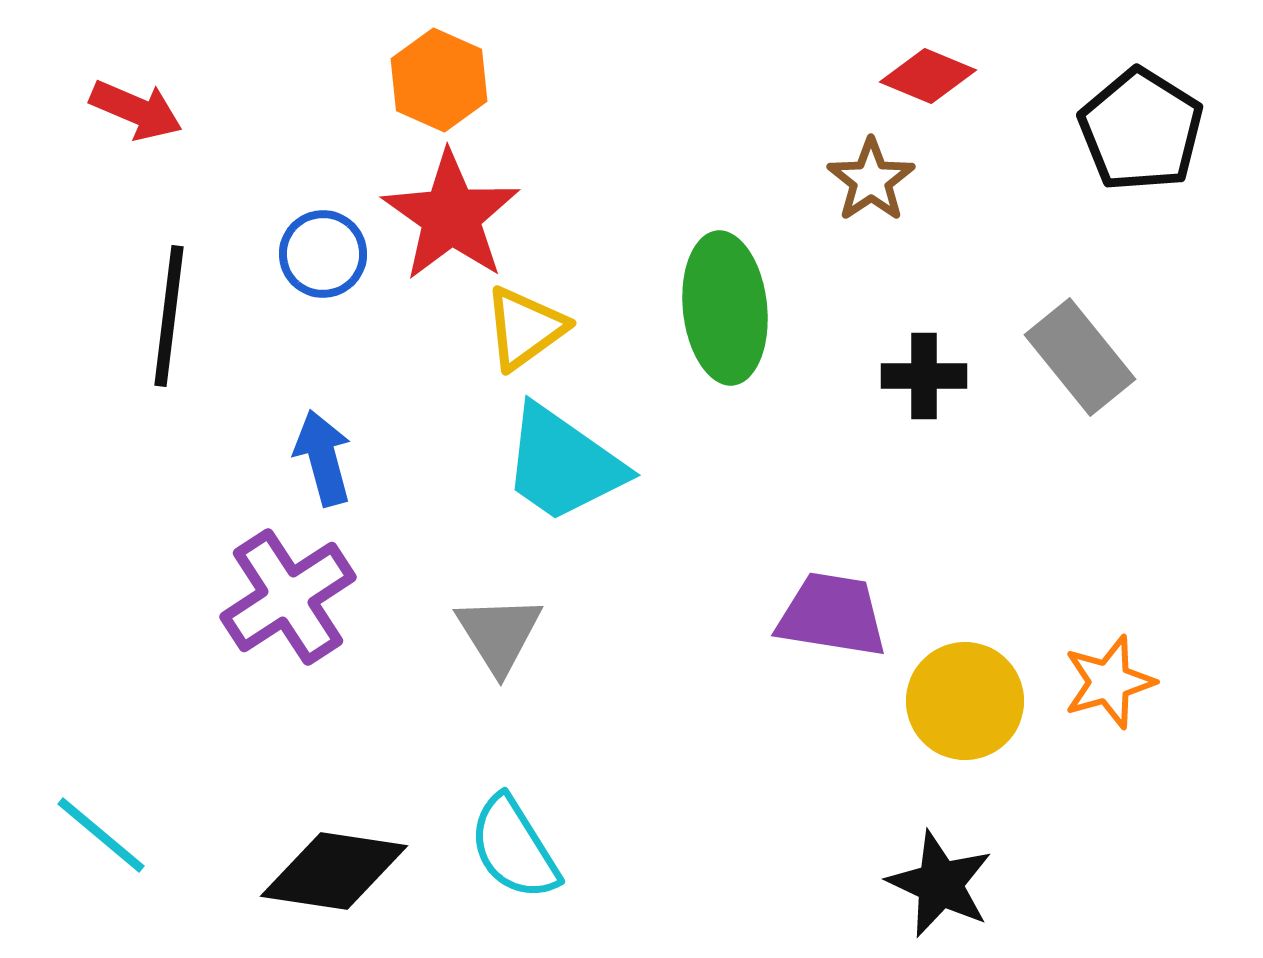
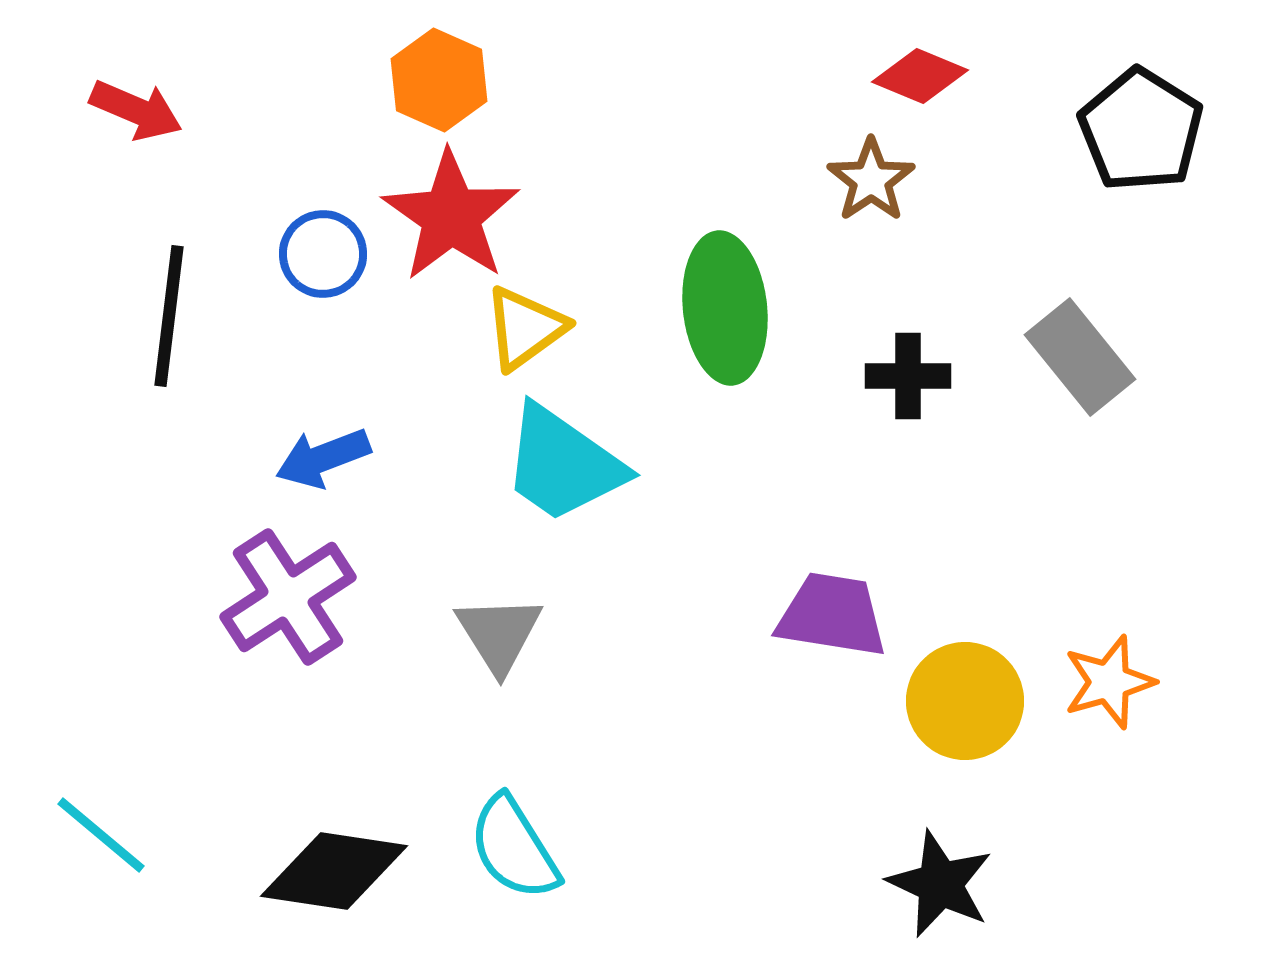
red diamond: moved 8 px left
black cross: moved 16 px left
blue arrow: rotated 96 degrees counterclockwise
